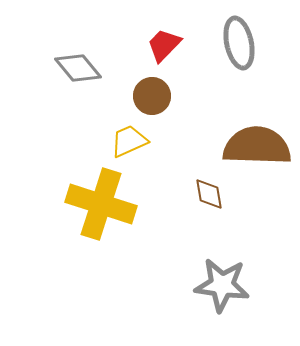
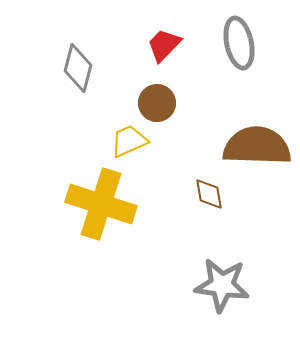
gray diamond: rotated 54 degrees clockwise
brown circle: moved 5 px right, 7 px down
